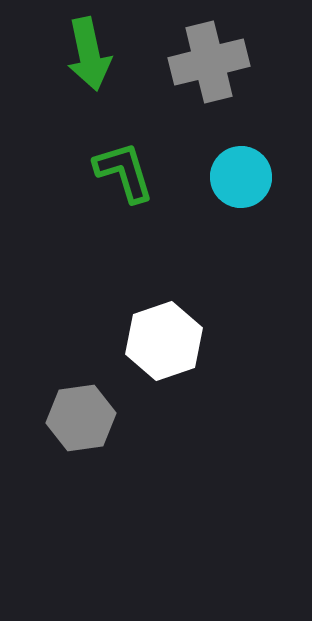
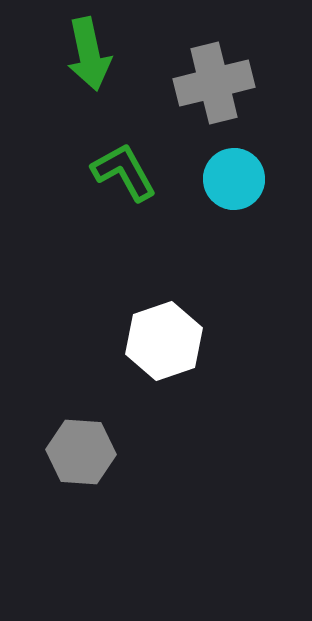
gray cross: moved 5 px right, 21 px down
green L-shape: rotated 12 degrees counterclockwise
cyan circle: moved 7 px left, 2 px down
gray hexagon: moved 34 px down; rotated 12 degrees clockwise
